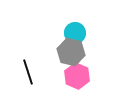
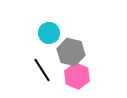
cyan circle: moved 26 px left
black line: moved 14 px right, 2 px up; rotated 15 degrees counterclockwise
